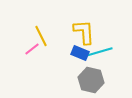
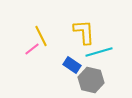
blue rectangle: moved 8 px left, 12 px down; rotated 12 degrees clockwise
